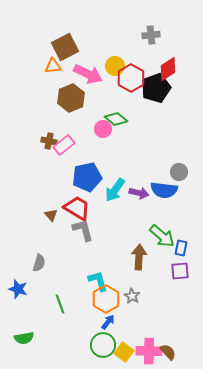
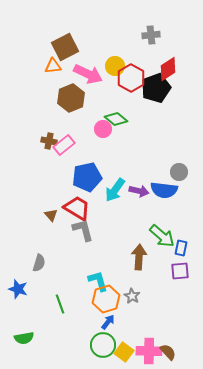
purple arrow: moved 2 px up
orange hexagon: rotated 12 degrees clockwise
